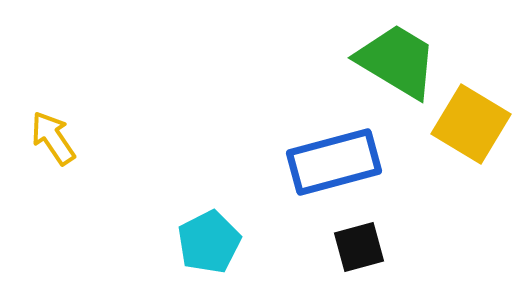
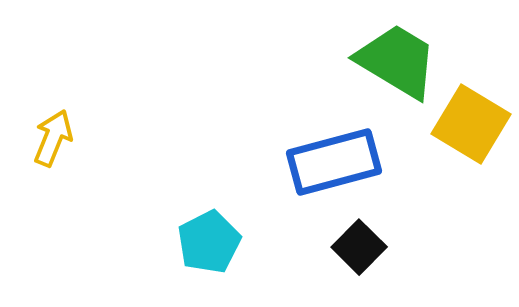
yellow arrow: rotated 56 degrees clockwise
black square: rotated 30 degrees counterclockwise
